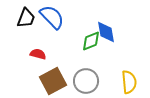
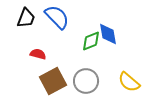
blue semicircle: moved 5 px right
blue diamond: moved 2 px right, 2 px down
yellow semicircle: rotated 135 degrees clockwise
